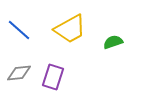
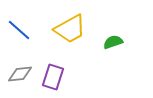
gray diamond: moved 1 px right, 1 px down
